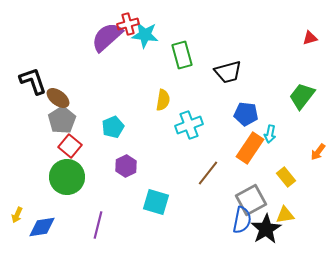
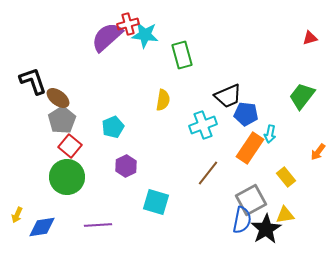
black trapezoid: moved 24 px down; rotated 8 degrees counterclockwise
cyan cross: moved 14 px right
purple line: rotated 72 degrees clockwise
